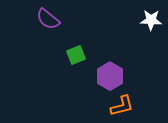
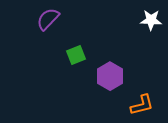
purple semicircle: rotated 95 degrees clockwise
orange L-shape: moved 20 px right, 1 px up
